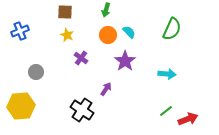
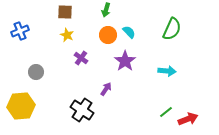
cyan arrow: moved 3 px up
green line: moved 1 px down
